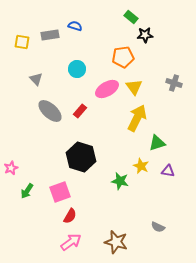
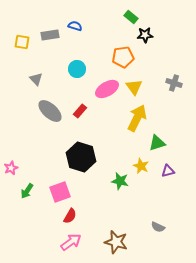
purple triangle: rotated 24 degrees counterclockwise
